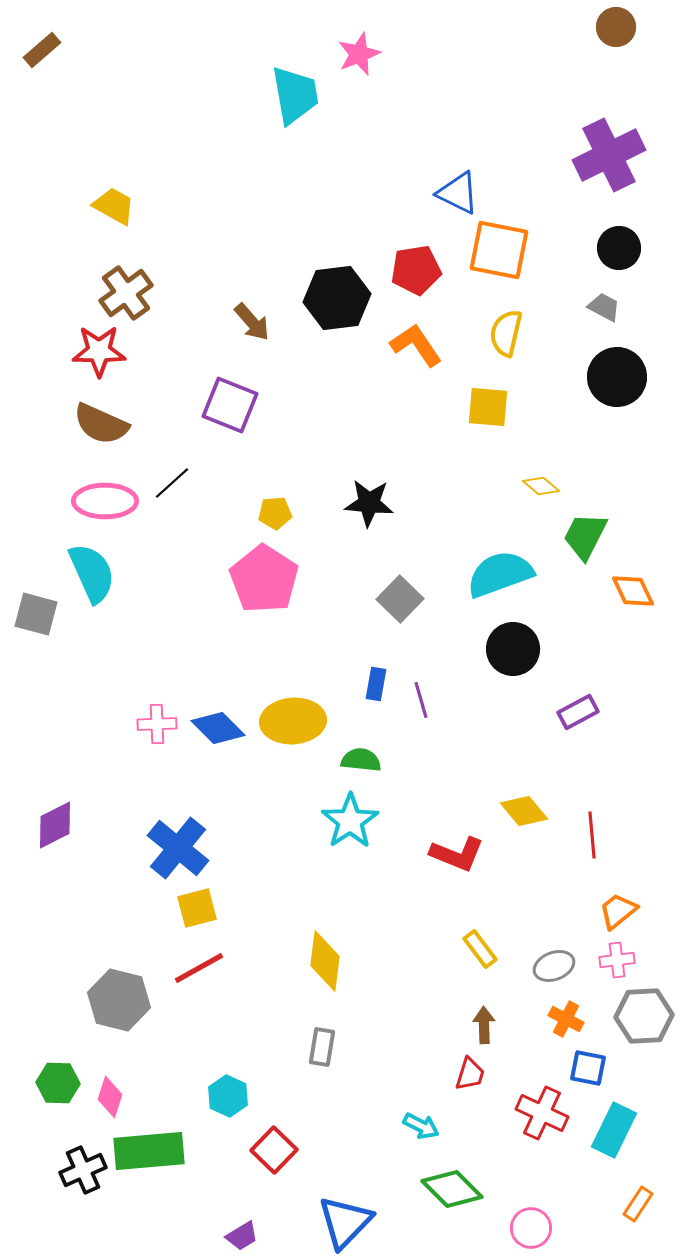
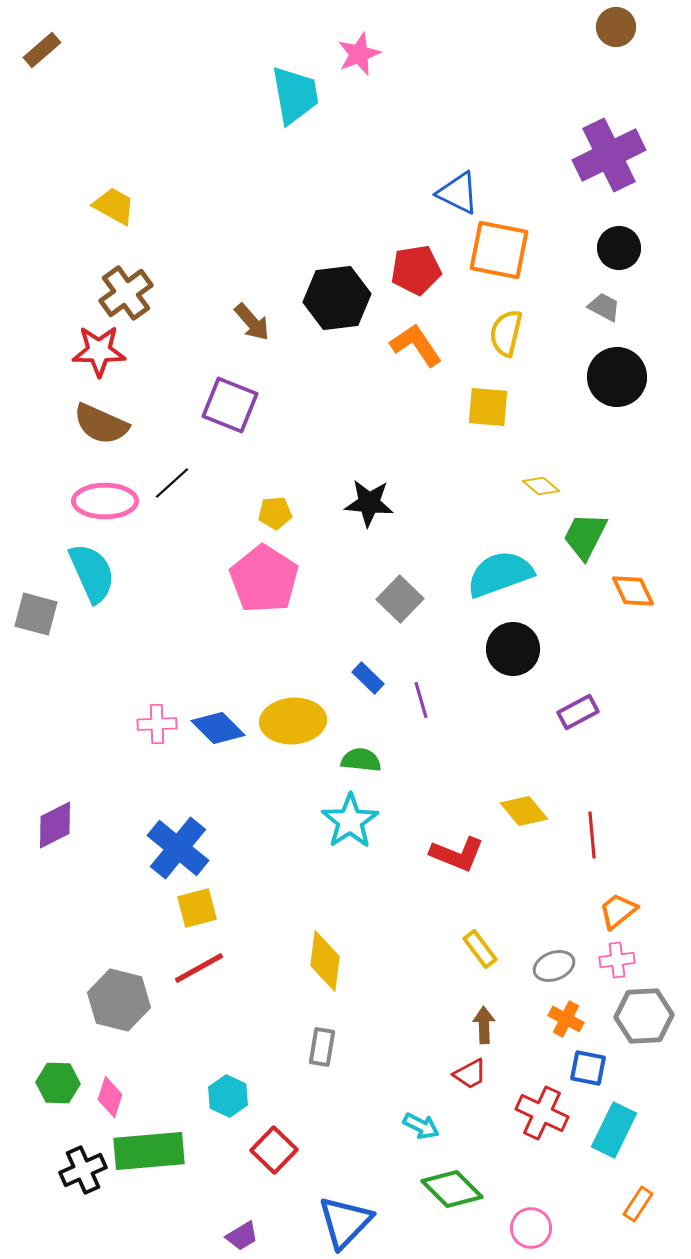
blue rectangle at (376, 684): moved 8 px left, 6 px up; rotated 56 degrees counterclockwise
red trapezoid at (470, 1074): rotated 45 degrees clockwise
